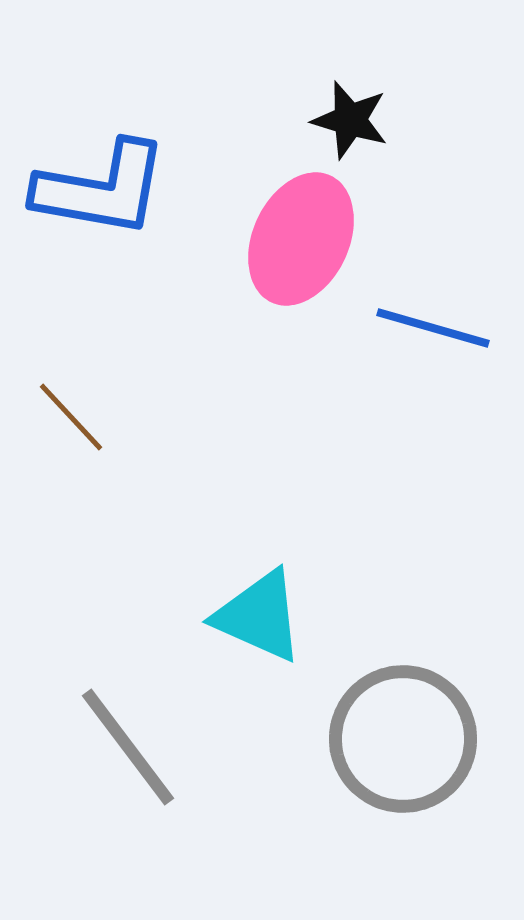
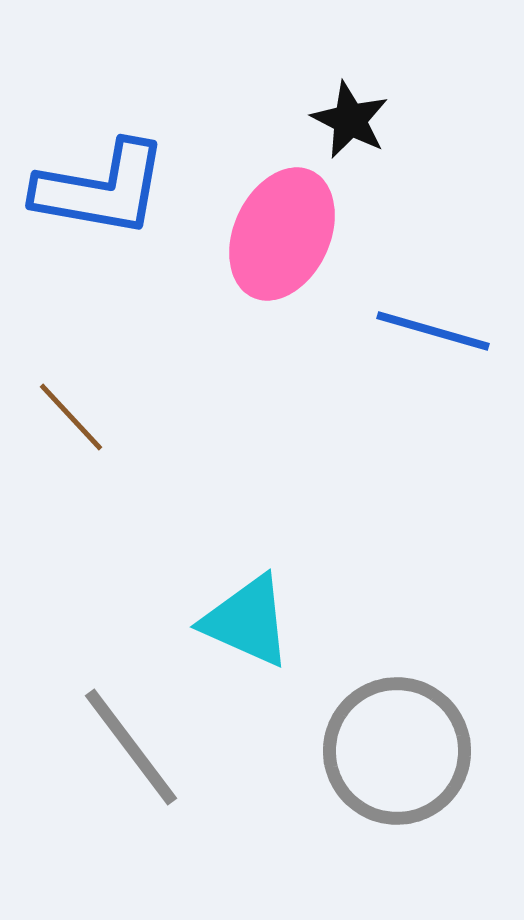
black star: rotated 10 degrees clockwise
pink ellipse: moved 19 px left, 5 px up
blue line: moved 3 px down
cyan triangle: moved 12 px left, 5 px down
gray circle: moved 6 px left, 12 px down
gray line: moved 3 px right
